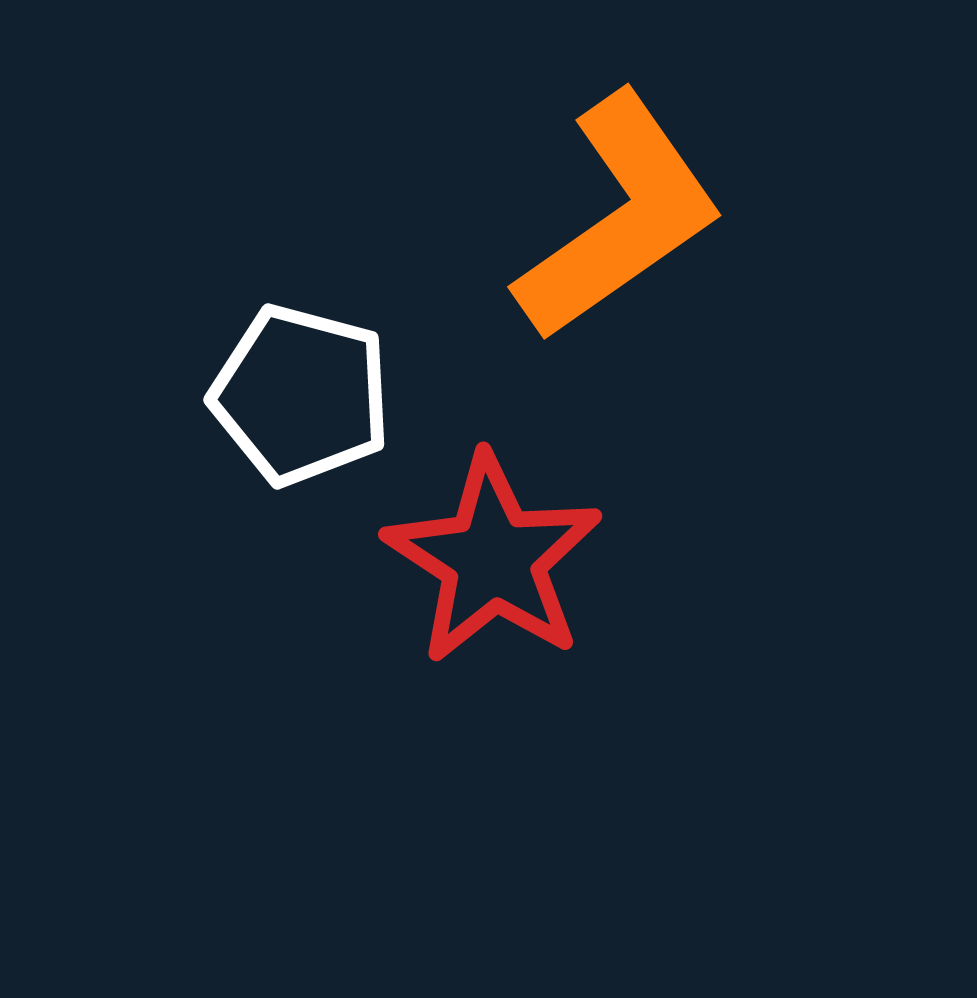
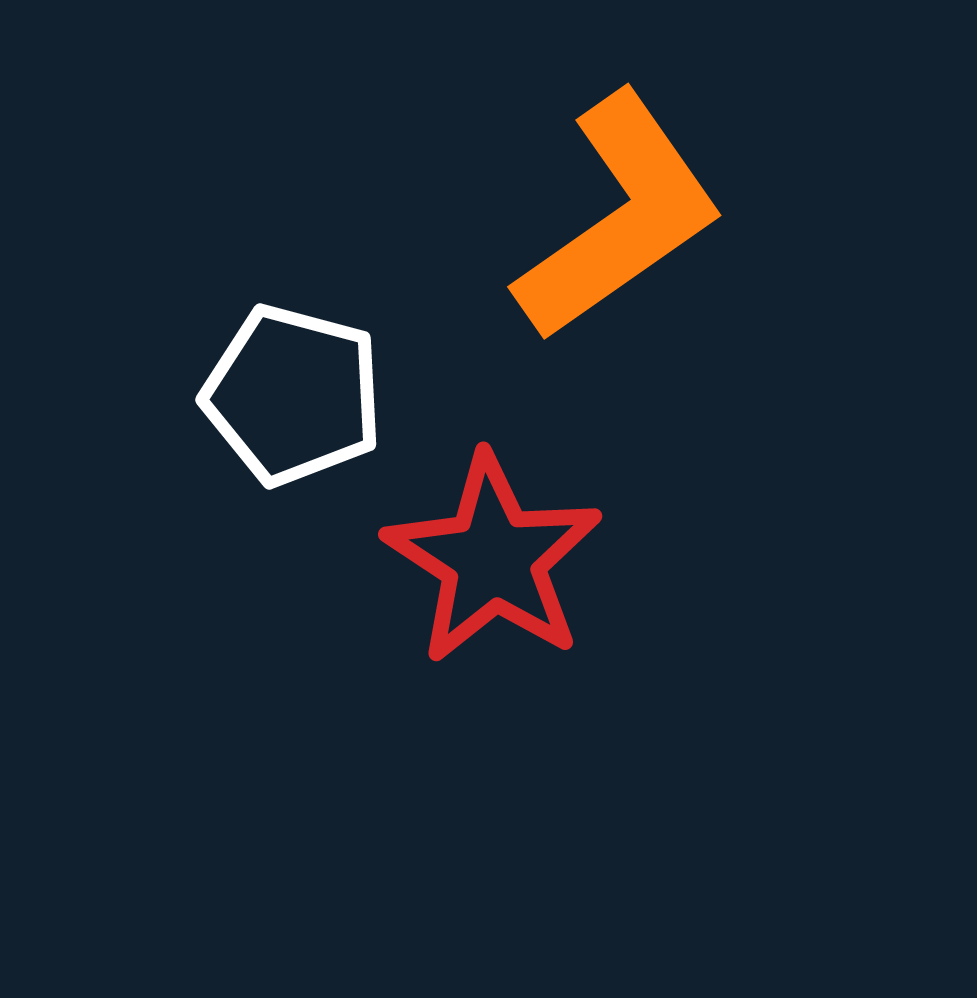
white pentagon: moved 8 px left
